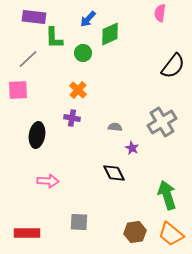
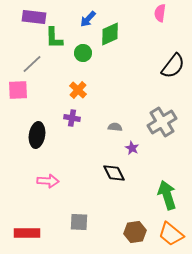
gray line: moved 4 px right, 5 px down
